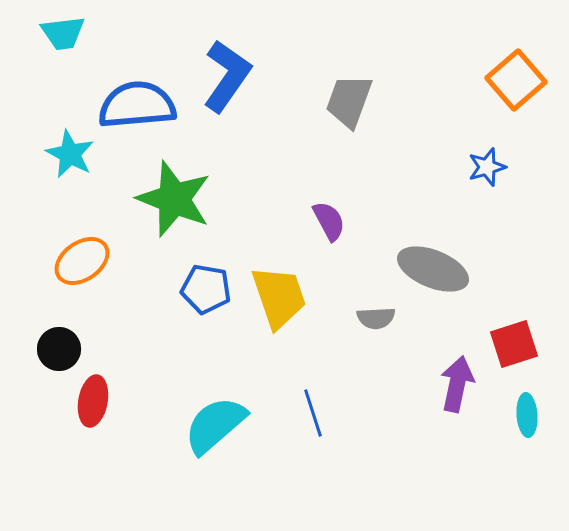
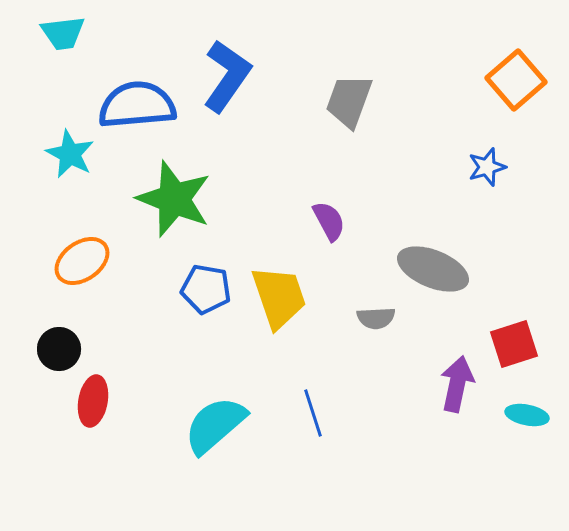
cyan ellipse: rotated 75 degrees counterclockwise
